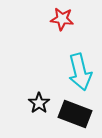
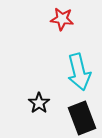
cyan arrow: moved 1 px left
black rectangle: moved 7 px right, 4 px down; rotated 48 degrees clockwise
